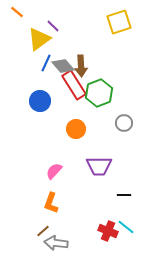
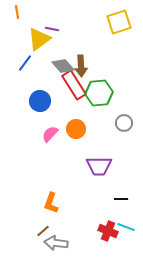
orange line: rotated 40 degrees clockwise
purple line: moved 1 px left, 3 px down; rotated 32 degrees counterclockwise
blue line: moved 21 px left; rotated 12 degrees clockwise
green hexagon: rotated 16 degrees clockwise
pink semicircle: moved 4 px left, 37 px up
black line: moved 3 px left, 4 px down
cyan line: rotated 18 degrees counterclockwise
